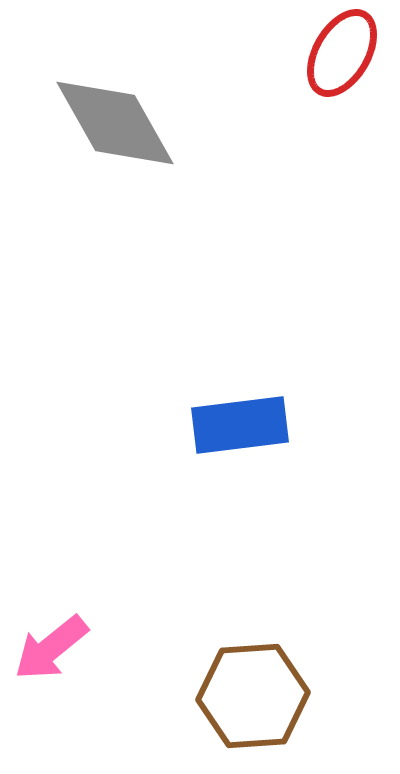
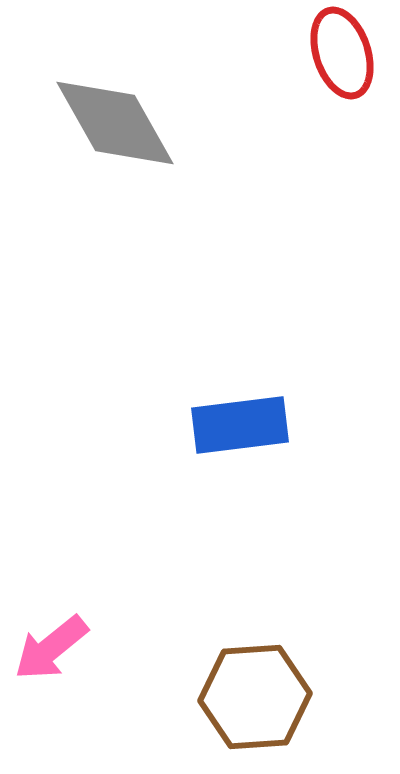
red ellipse: rotated 48 degrees counterclockwise
brown hexagon: moved 2 px right, 1 px down
